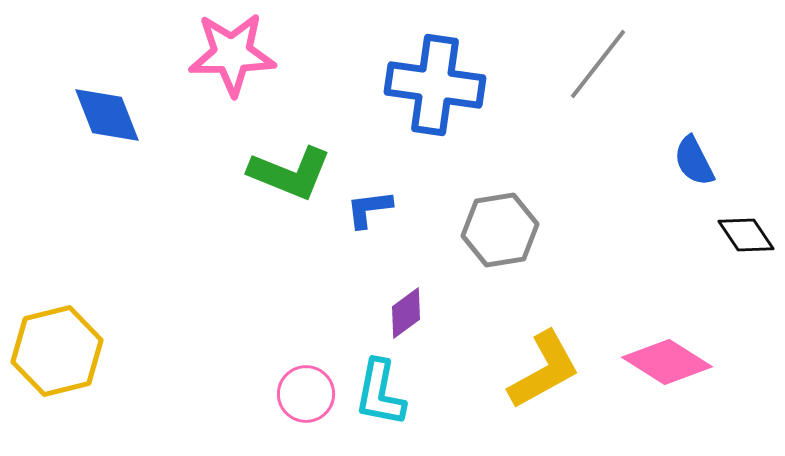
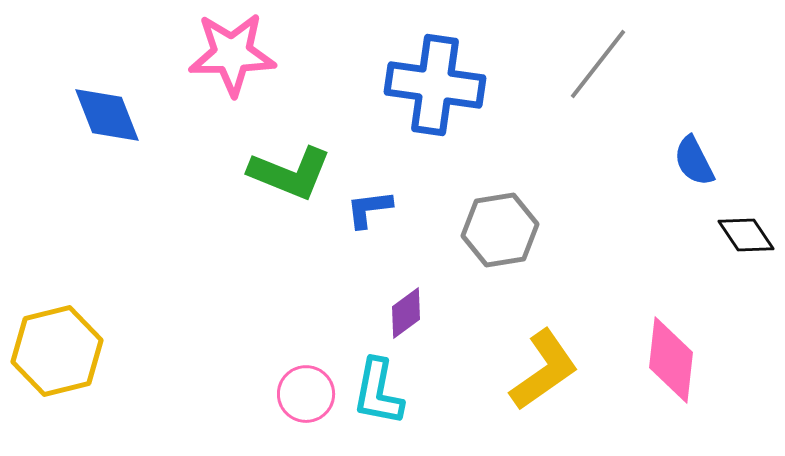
pink diamond: moved 4 px right, 2 px up; rotated 64 degrees clockwise
yellow L-shape: rotated 6 degrees counterclockwise
cyan L-shape: moved 2 px left, 1 px up
